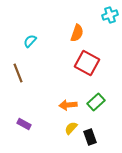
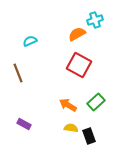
cyan cross: moved 15 px left, 5 px down
orange semicircle: moved 1 px down; rotated 138 degrees counterclockwise
cyan semicircle: rotated 24 degrees clockwise
red square: moved 8 px left, 2 px down
orange arrow: rotated 36 degrees clockwise
yellow semicircle: rotated 56 degrees clockwise
black rectangle: moved 1 px left, 1 px up
